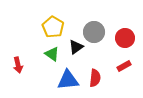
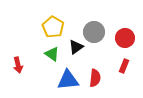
red rectangle: rotated 40 degrees counterclockwise
